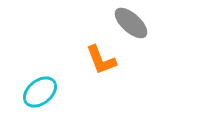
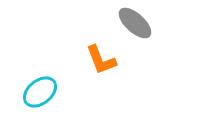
gray ellipse: moved 4 px right
